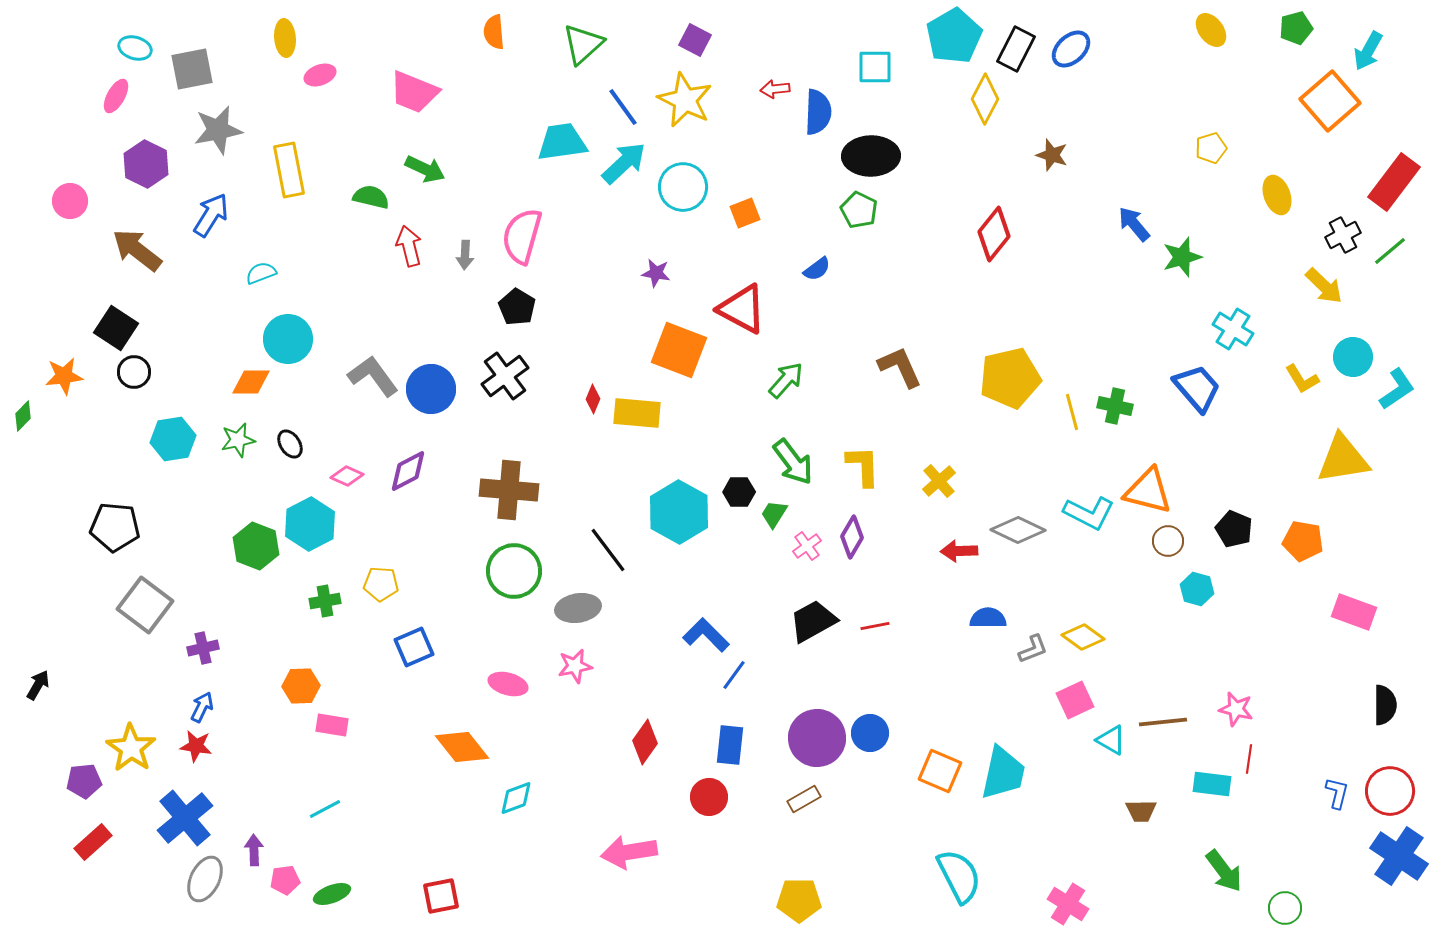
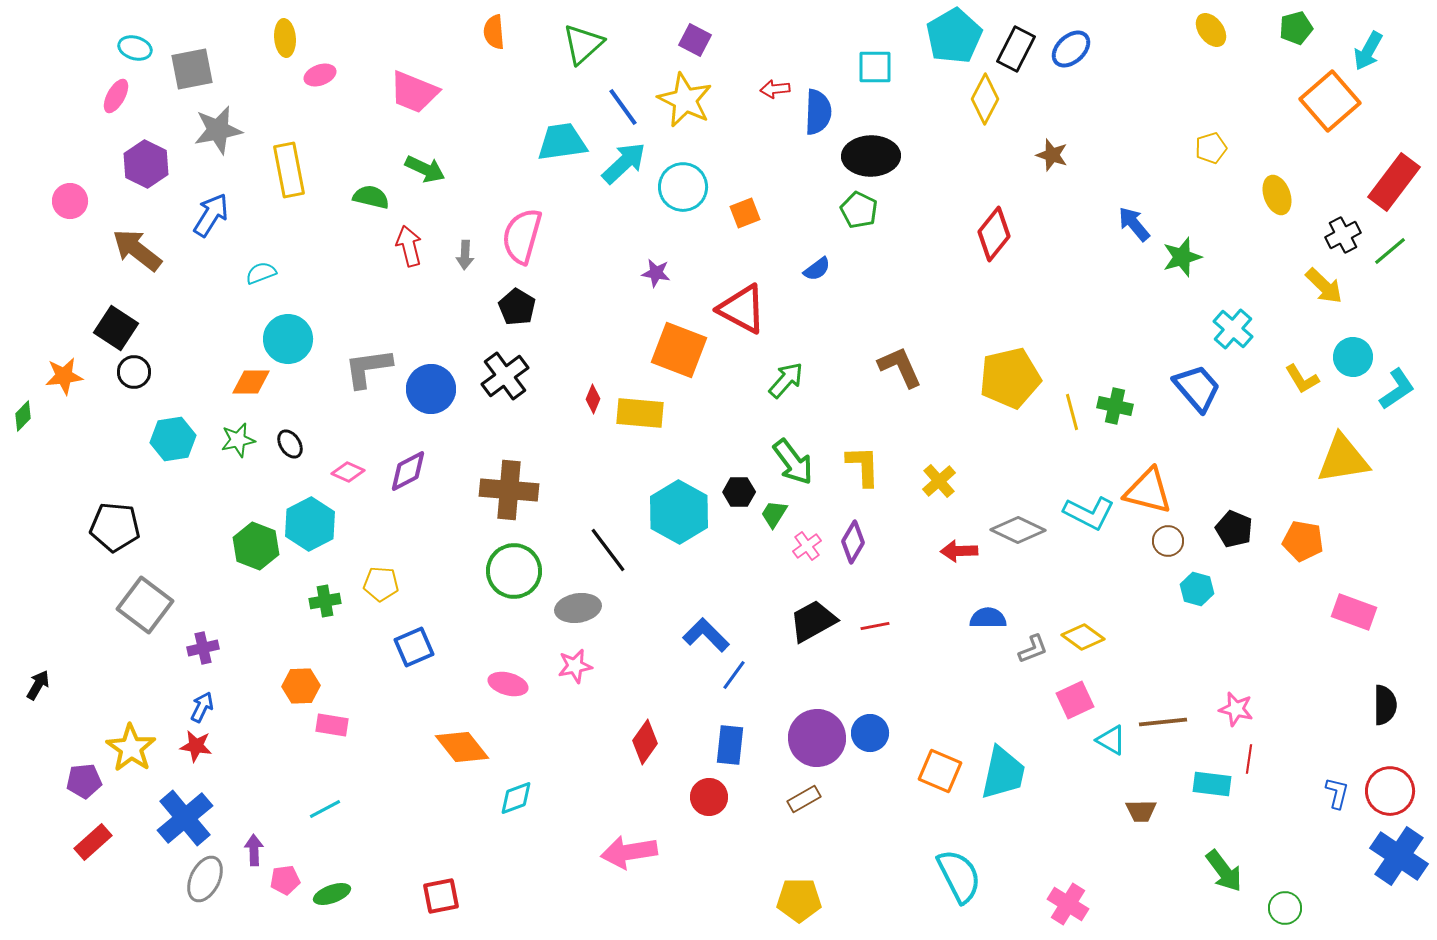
cyan cross at (1233, 329): rotated 9 degrees clockwise
gray L-shape at (373, 376): moved 5 px left, 8 px up; rotated 62 degrees counterclockwise
yellow rectangle at (637, 413): moved 3 px right
pink diamond at (347, 476): moved 1 px right, 4 px up
purple diamond at (852, 537): moved 1 px right, 5 px down
